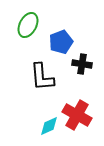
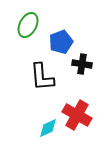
cyan diamond: moved 1 px left, 2 px down
